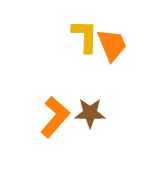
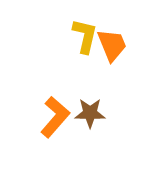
yellow L-shape: rotated 12 degrees clockwise
